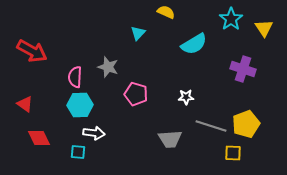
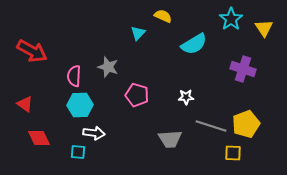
yellow semicircle: moved 3 px left, 4 px down
pink semicircle: moved 1 px left, 1 px up
pink pentagon: moved 1 px right, 1 px down
